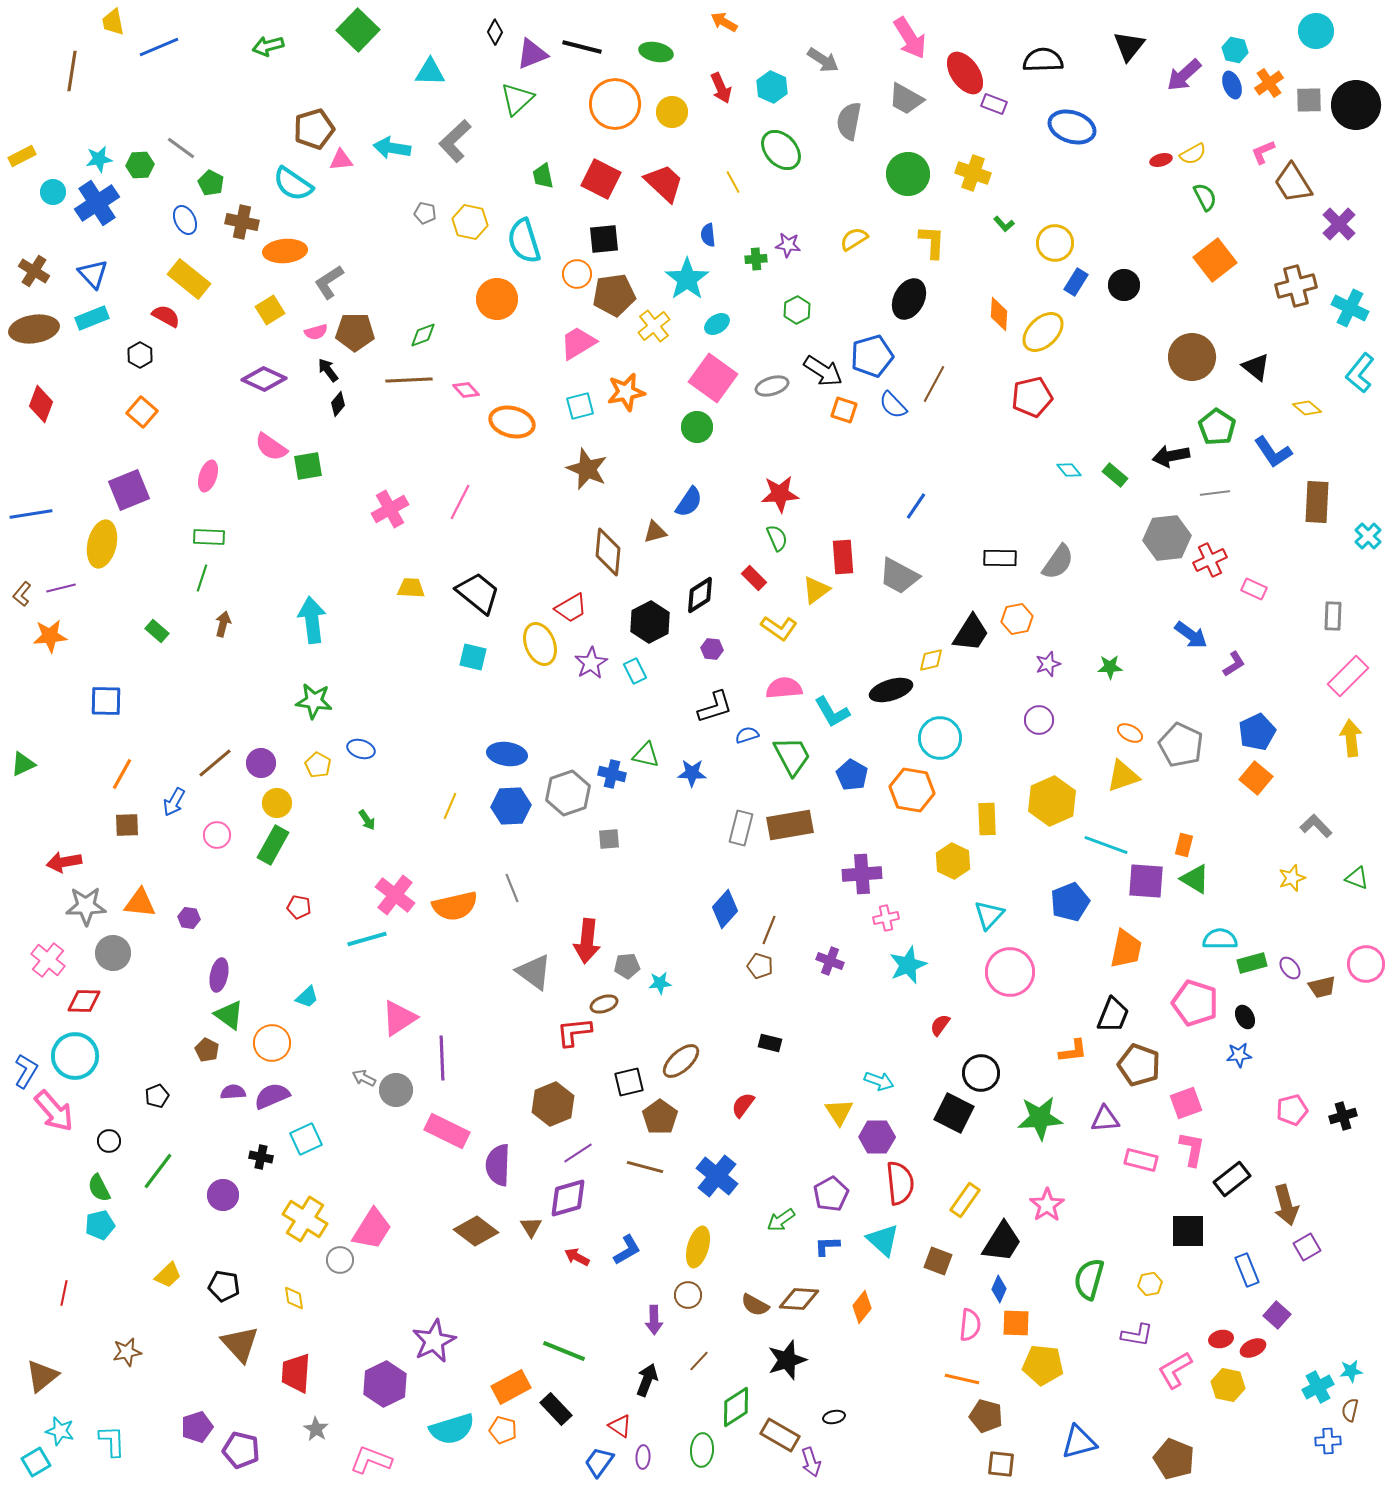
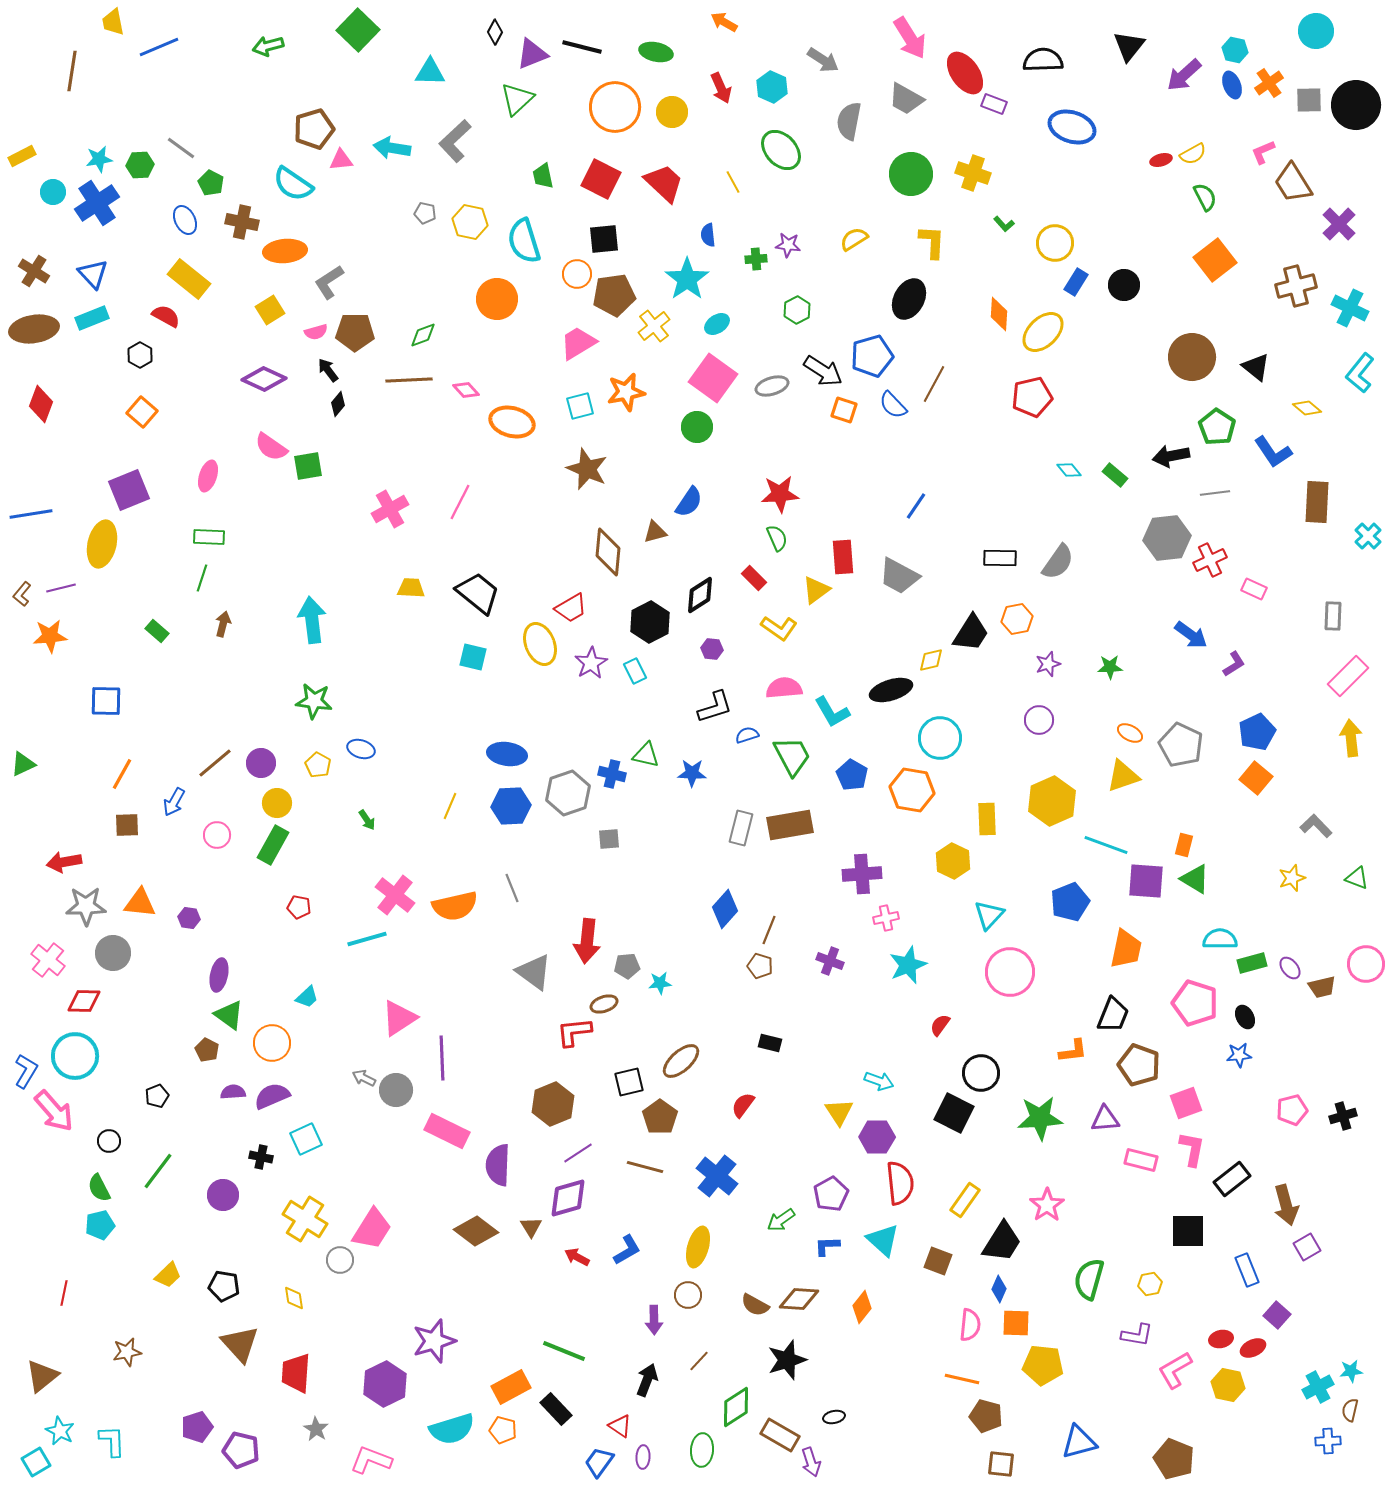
orange circle at (615, 104): moved 3 px down
green circle at (908, 174): moved 3 px right
purple star at (434, 1341): rotated 9 degrees clockwise
cyan star at (60, 1431): rotated 12 degrees clockwise
